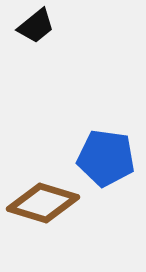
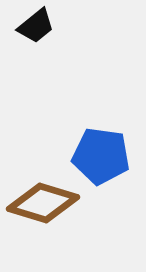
blue pentagon: moved 5 px left, 2 px up
